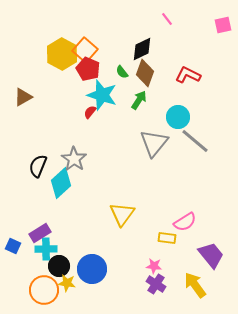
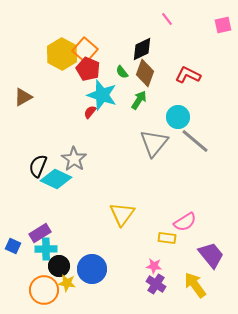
cyan diamond: moved 5 px left, 4 px up; rotated 68 degrees clockwise
